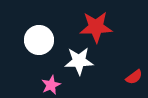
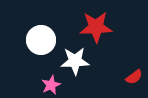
white circle: moved 2 px right
white star: moved 4 px left
